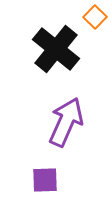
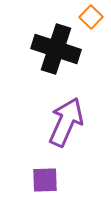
orange square: moved 4 px left
black cross: rotated 21 degrees counterclockwise
